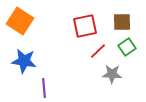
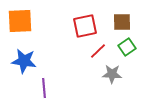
orange square: rotated 36 degrees counterclockwise
